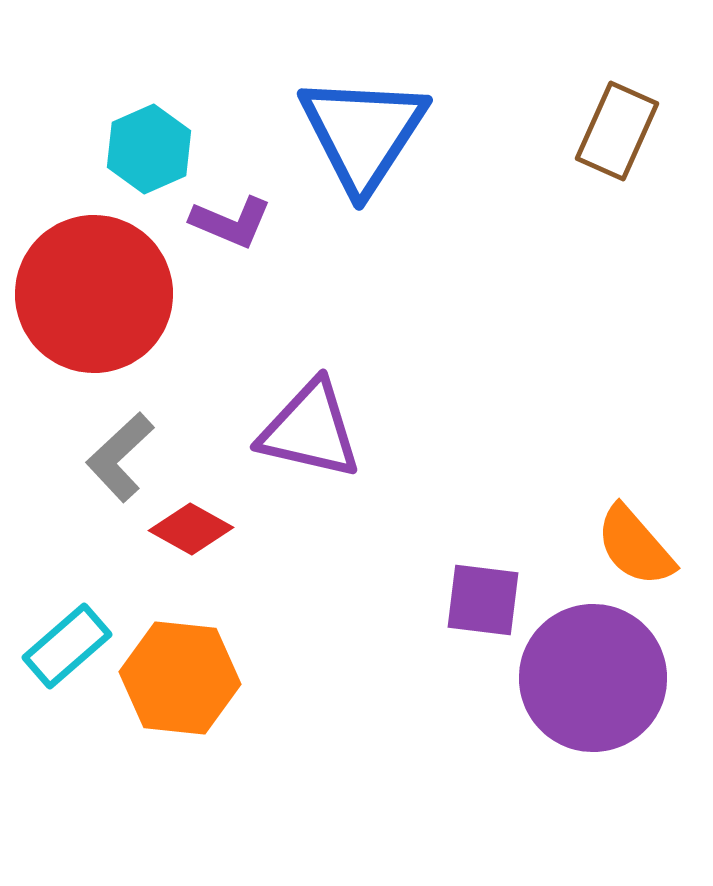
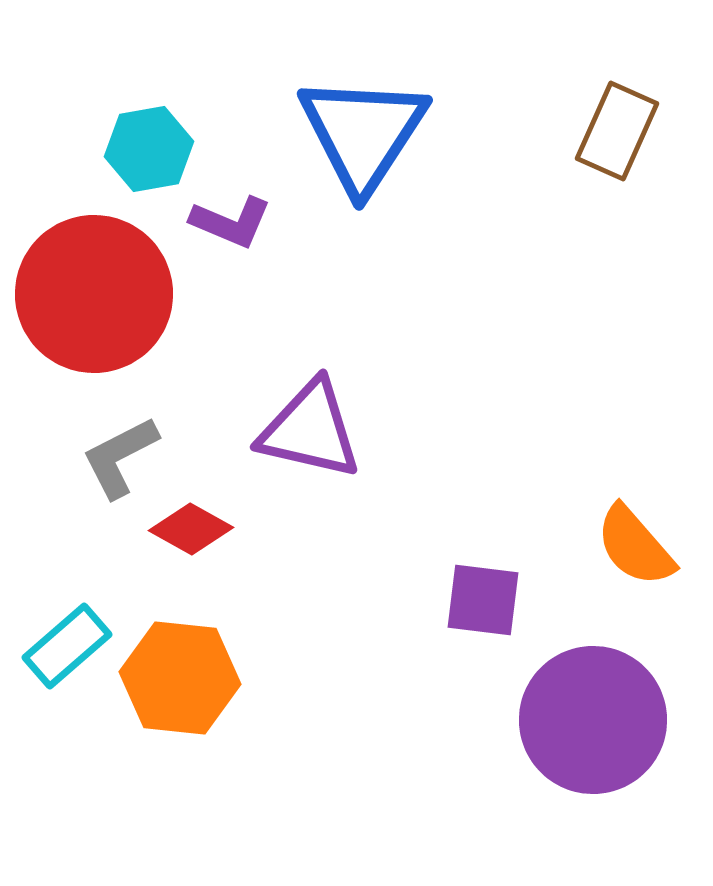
cyan hexagon: rotated 14 degrees clockwise
gray L-shape: rotated 16 degrees clockwise
purple circle: moved 42 px down
